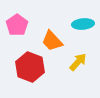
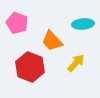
pink pentagon: moved 2 px up; rotated 15 degrees counterclockwise
yellow arrow: moved 2 px left, 1 px down
